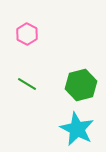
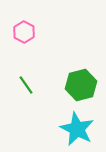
pink hexagon: moved 3 px left, 2 px up
green line: moved 1 px left, 1 px down; rotated 24 degrees clockwise
